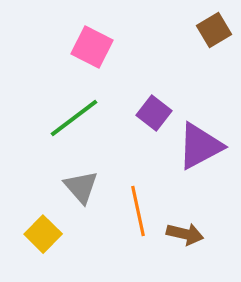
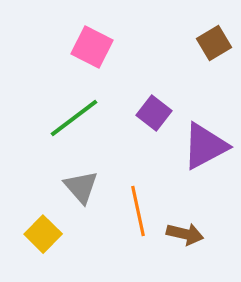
brown square: moved 13 px down
purple triangle: moved 5 px right
